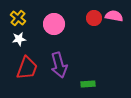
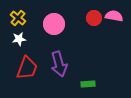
purple arrow: moved 1 px up
